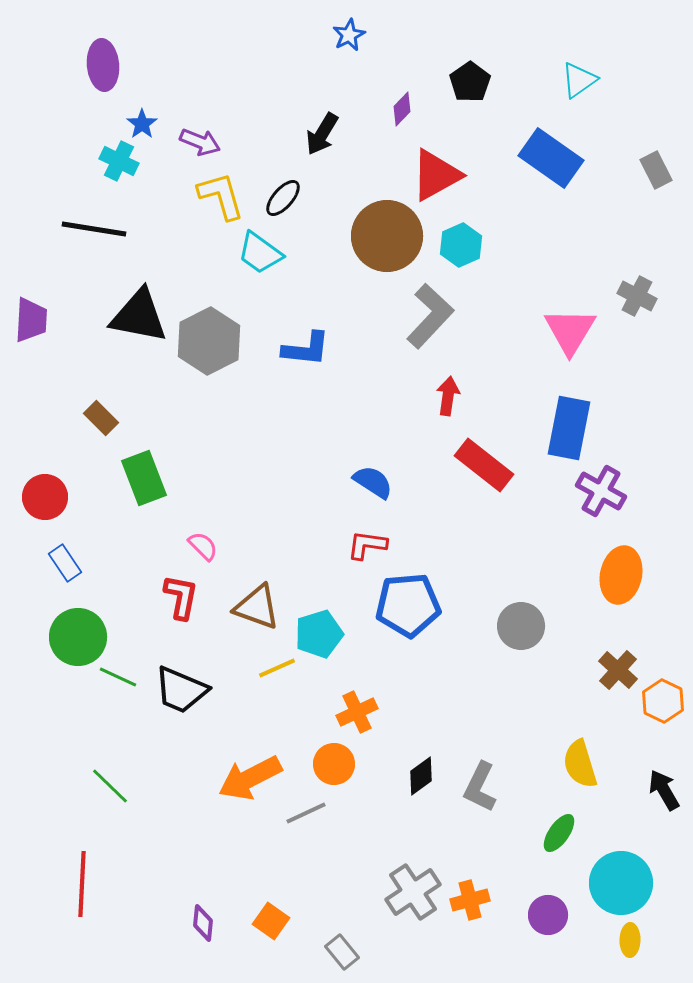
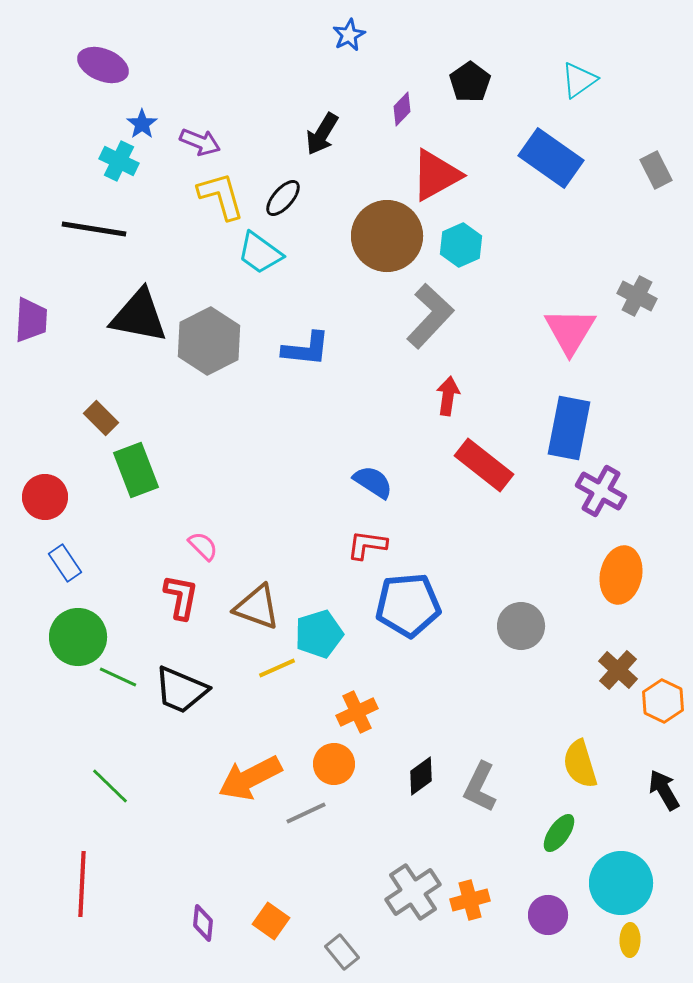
purple ellipse at (103, 65): rotated 63 degrees counterclockwise
green rectangle at (144, 478): moved 8 px left, 8 px up
